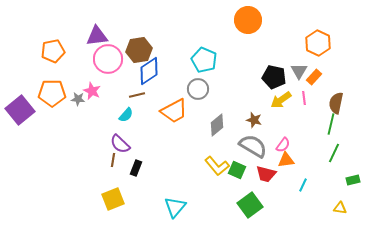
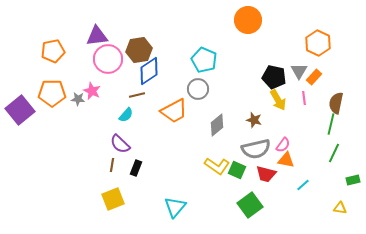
yellow arrow at (281, 100): moved 3 px left; rotated 85 degrees counterclockwise
gray semicircle at (253, 146): moved 3 px right, 3 px down; rotated 136 degrees clockwise
brown line at (113, 160): moved 1 px left, 5 px down
orange triangle at (286, 160): rotated 18 degrees clockwise
yellow L-shape at (217, 166): rotated 15 degrees counterclockwise
cyan line at (303, 185): rotated 24 degrees clockwise
